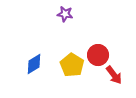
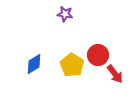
red arrow: moved 1 px right, 1 px up
